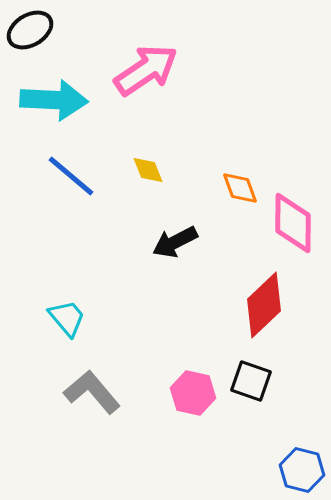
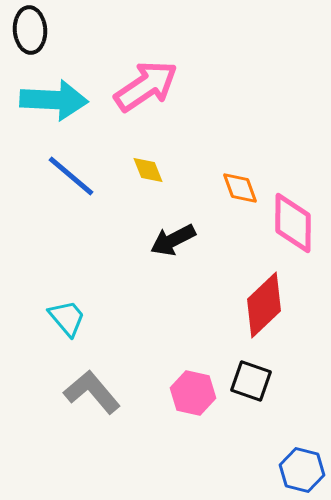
black ellipse: rotated 63 degrees counterclockwise
pink arrow: moved 16 px down
black arrow: moved 2 px left, 2 px up
